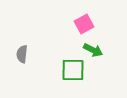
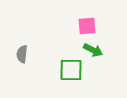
pink square: moved 3 px right, 2 px down; rotated 24 degrees clockwise
green square: moved 2 px left
